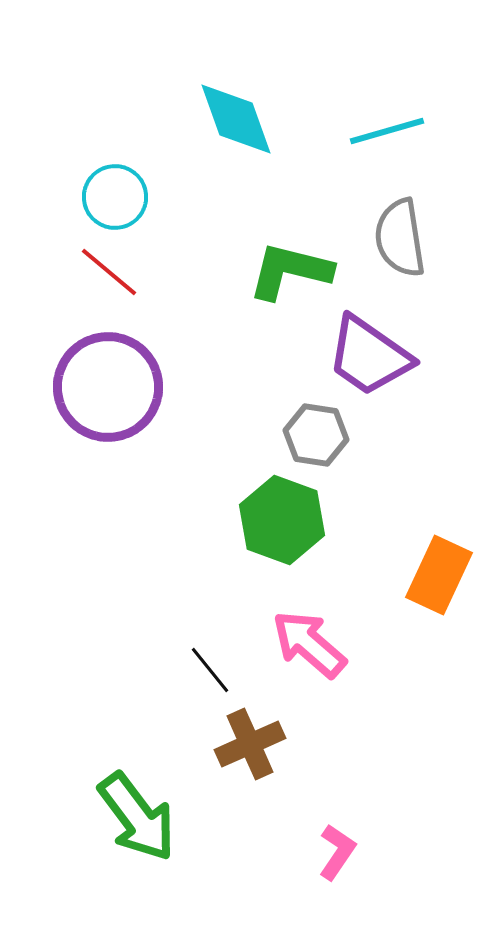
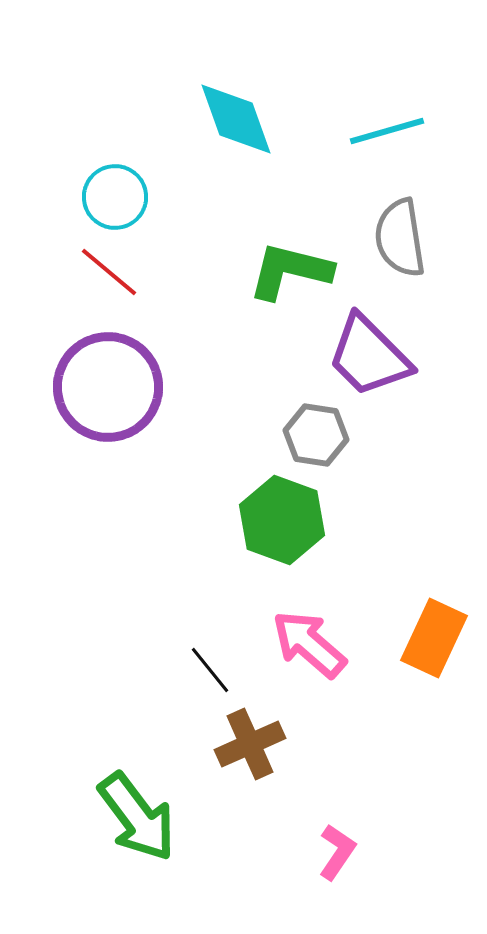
purple trapezoid: rotated 10 degrees clockwise
orange rectangle: moved 5 px left, 63 px down
